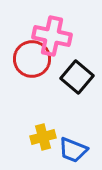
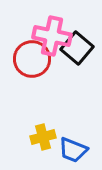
black square: moved 29 px up
